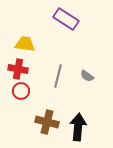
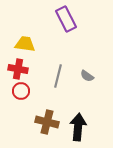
purple rectangle: rotated 30 degrees clockwise
